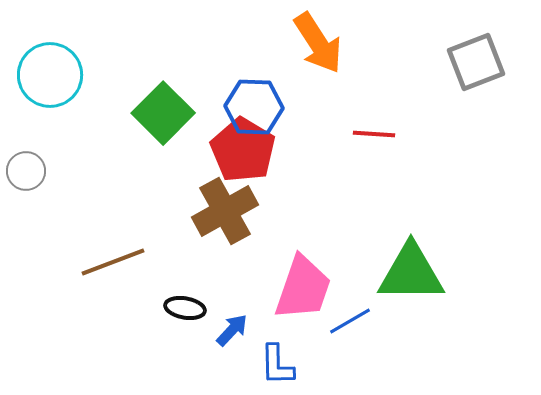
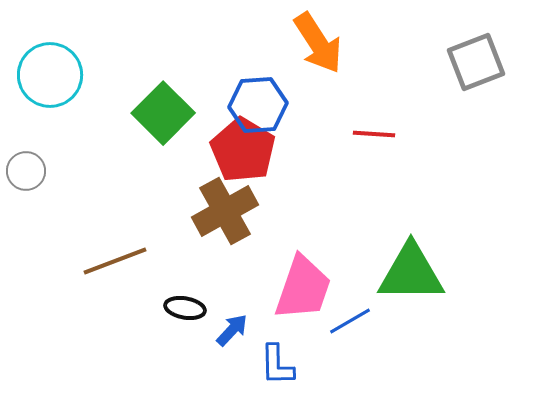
blue hexagon: moved 4 px right, 2 px up; rotated 6 degrees counterclockwise
brown line: moved 2 px right, 1 px up
